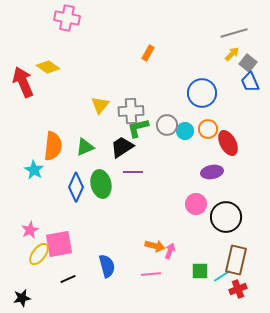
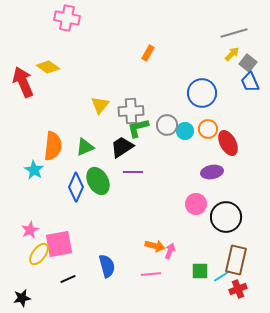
green ellipse: moved 3 px left, 3 px up; rotated 16 degrees counterclockwise
